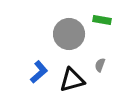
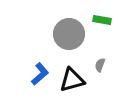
blue L-shape: moved 1 px right, 2 px down
